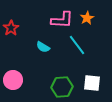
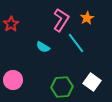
pink L-shape: moved 1 px left; rotated 60 degrees counterclockwise
red star: moved 4 px up
cyan line: moved 1 px left, 2 px up
white square: moved 1 px up; rotated 30 degrees clockwise
